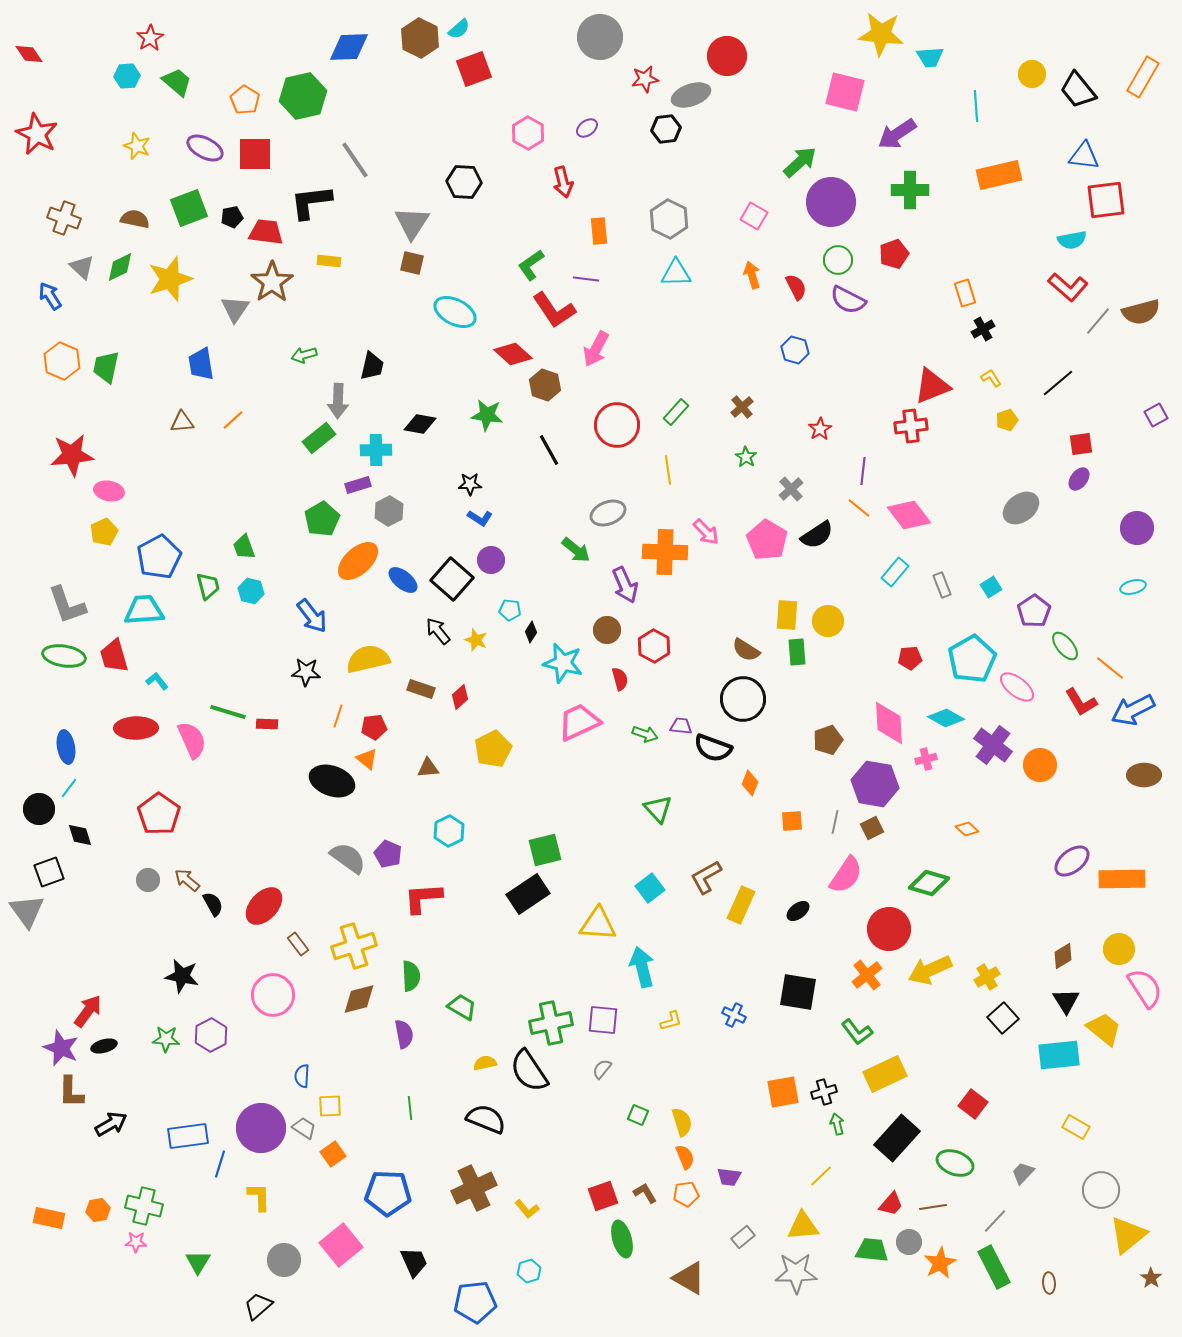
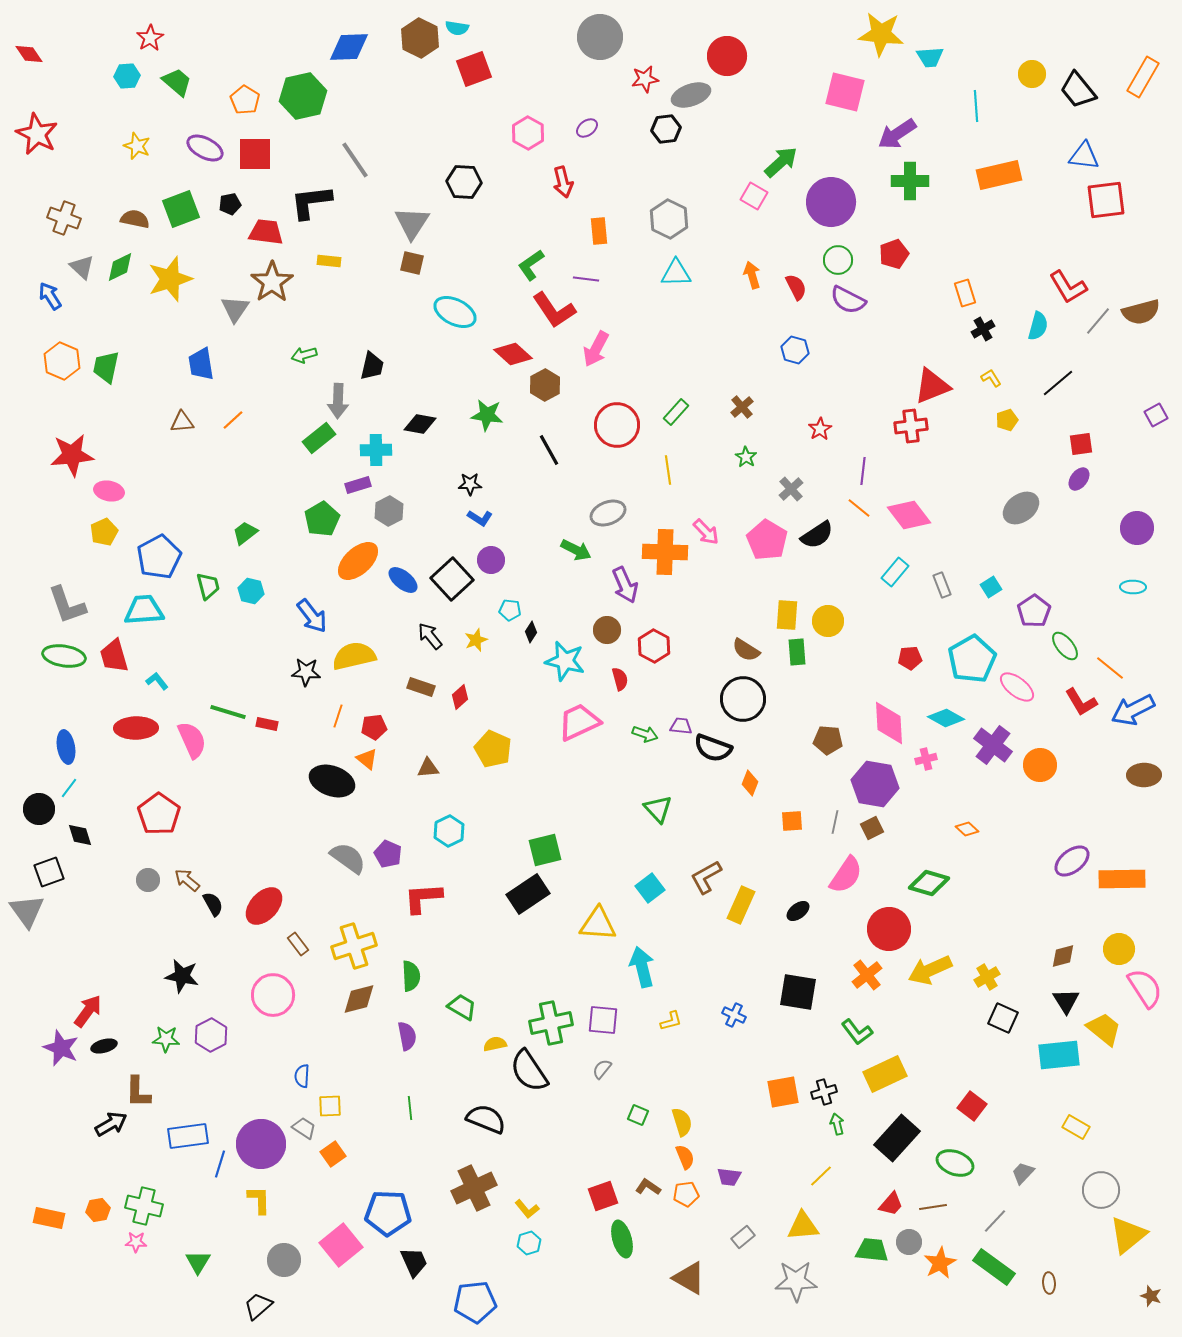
cyan semicircle at (459, 29): moved 2 px left, 1 px up; rotated 50 degrees clockwise
green arrow at (800, 162): moved 19 px left
green cross at (910, 190): moved 9 px up
green square at (189, 208): moved 8 px left, 1 px down
pink square at (754, 216): moved 20 px up
black pentagon at (232, 217): moved 2 px left, 13 px up
cyan semicircle at (1072, 240): moved 34 px left, 86 px down; rotated 64 degrees counterclockwise
red L-shape at (1068, 287): rotated 18 degrees clockwise
brown hexagon at (545, 385): rotated 12 degrees clockwise
green trapezoid at (244, 547): moved 1 px right, 14 px up; rotated 72 degrees clockwise
green arrow at (576, 550): rotated 12 degrees counterclockwise
black square at (452, 579): rotated 6 degrees clockwise
cyan ellipse at (1133, 587): rotated 15 degrees clockwise
black arrow at (438, 631): moved 8 px left, 5 px down
yellow star at (476, 640): rotated 30 degrees clockwise
yellow semicircle at (368, 659): moved 14 px left, 3 px up
cyan star at (563, 663): moved 2 px right, 2 px up
brown rectangle at (421, 689): moved 2 px up
red rectangle at (267, 724): rotated 10 degrees clockwise
brown pentagon at (828, 740): rotated 24 degrees clockwise
yellow pentagon at (493, 749): rotated 21 degrees counterclockwise
brown diamond at (1063, 956): rotated 16 degrees clockwise
black square at (1003, 1018): rotated 24 degrees counterclockwise
purple semicircle at (404, 1034): moved 3 px right, 2 px down
yellow semicircle at (485, 1063): moved 10 px right, 19 px up
brown L-shape at (71, 1092): moved 67 px right
red square at (973, 1104): moved 1 px left, 2 px down
purple circle at (261, 1128): moved 16 px down
blue pentagon at (388, 1193): moved 20 px down
brown L-shape at (645, 1193): moved 3 px right, 6 px up; rotated 25 degrees counterclockwise
yellow L-shape at (259, 1197): moved 3 px down
green rectangle at (994, 1267): rotated 27 degrees counterclockwise
cyan hexagon at (529, 1271): moved 28 px up
gray star at (796, 1273): moved 8 px down
brown star at (1151, 1278): moved 18 px down; rotated 15 degrees counterclockwise
